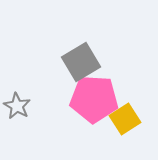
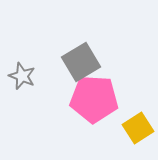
gray star: moved 5 px right, 30 px up; rotated 8 degrees counterclockwise
yellow square: moved 13 px right, 9 px down
